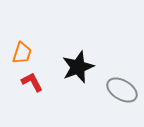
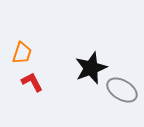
black star: moved 13 px right, 1 px down
